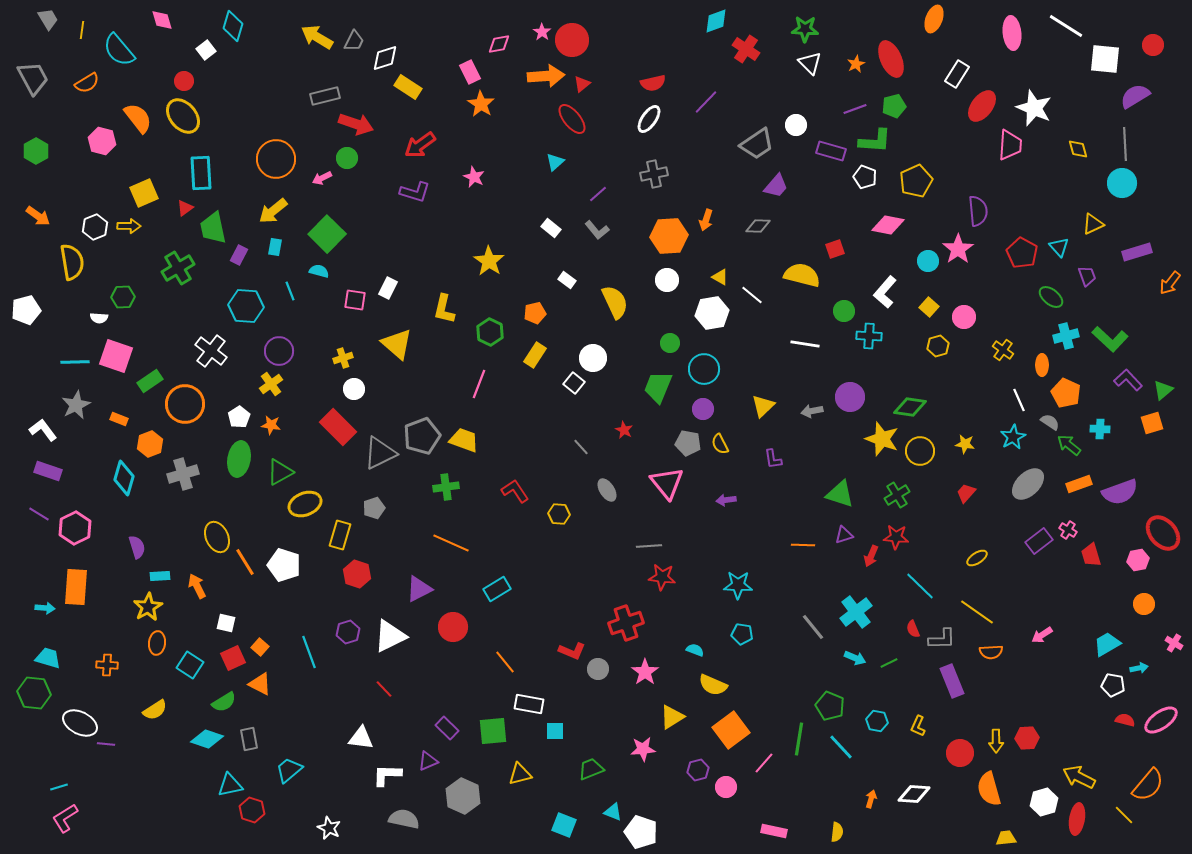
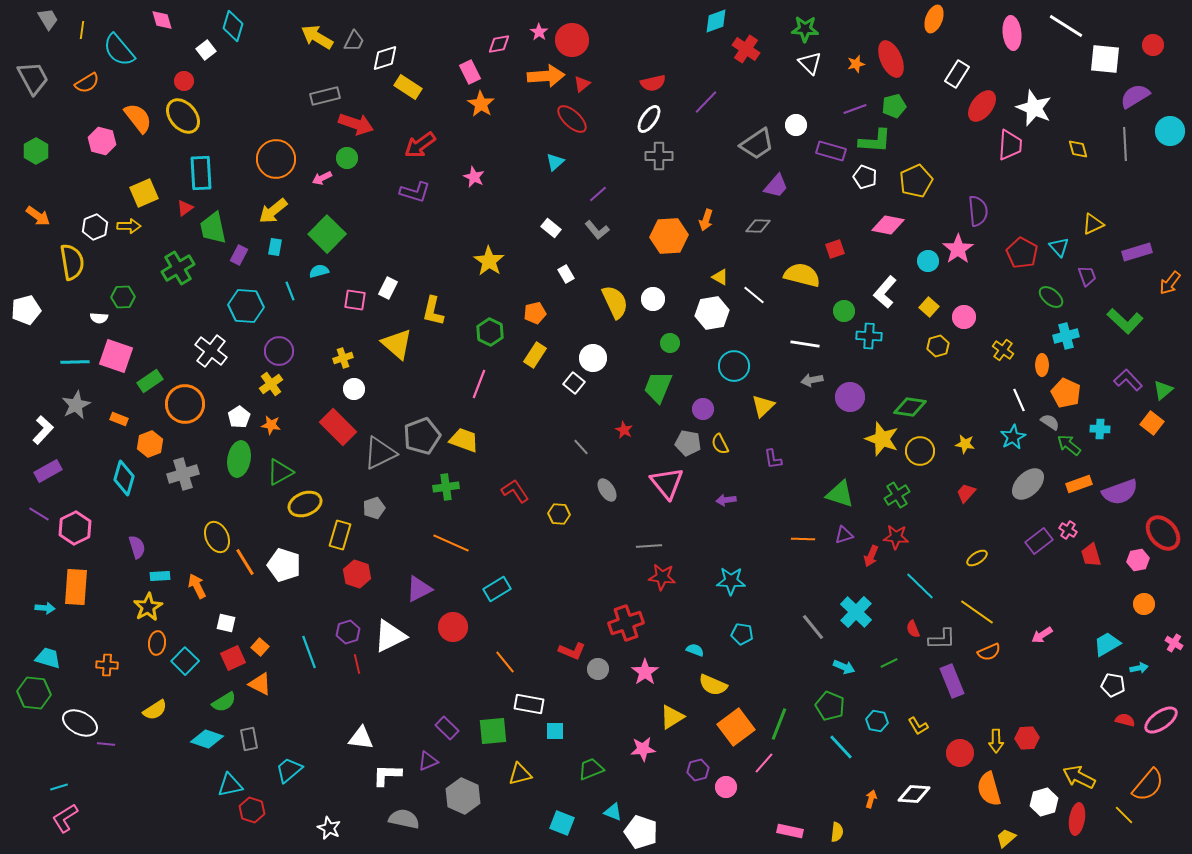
pink star at (542, 32): moved 3 px left
orange star at (856, 64): rotated 12 degrees clockwise
red ellipse at (572, 119): rotated 8 degrees counterclockwise
gray cross at (654, 174): moved 5 px right, 18 px up; rotated 12 degrees clockwise
cyan circle at (1122, 183): moved 48 px right, 52 px up
cyan semicircle at (319, 271): rotated 30 degrees counterclockwise
white rectangle at (567, 280): moved 1 px left, 6 px up; rotated 24 degrees clockwise
white circle at (667, 280): moved 14 px left, 19 px down
white line at (752, 295): moved 2 px right
yellow L-shape at (444, 309): moved 11 px left, 2 px down
green L-shape at (1110, 339): moved 15 px right, 18 px up
cyan circle at (704, 369): moved 30 px right, 3 px up
gray arrow at (812, 411): moved 31 px up
orange square at (1152, 423): rotated 35 degrees counterclockwise
white L-shape at (43, 430): rotated 80 degrees clockwise
purple rectangle at (48, 471): rotated 48 degrees counterclockwise
orange line at (803, 545): moved 6 px up
cyan star at (738, 585): moved 7 px left, 4 px up
cyan cross at (856, 612): rotated 8 degrees counterclockwise
orange semicircle at (991, 652): moved 2 px left; rotated 20 degrees counterclockwise
cyan arrow at (855, 658): moved 11 px left, 9 px down
cyan square at (190, 665): moved 5 px left, 4 px up; rotated 12 degrees clockwise
red line at (384, 689): moved 27 px left, 25 px up; rotated 30 degrees clockwise
yellow L-shape at (918, 726): rotated 55 degrees counterclockwise
orange square at (731, 730): moved 5 px right, 3 px up
green line at (799, 739): moved 20 px left, 15 px up; rotated 12 degrees clockwise
cyan square at (564, 825): moved 2 px left, 2 px up
pink rectangle at (774, 831): moved 16 px right
yellow trapezoid at (1006, 838): rotated 35 degrees counterclockwise
